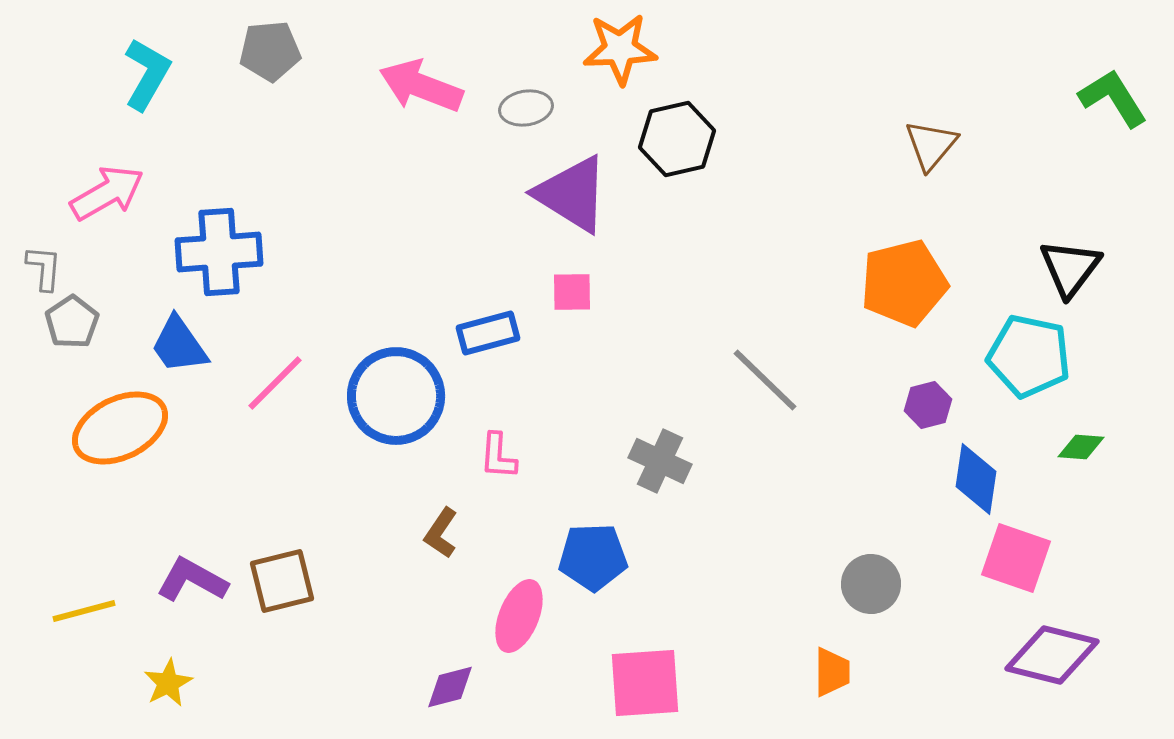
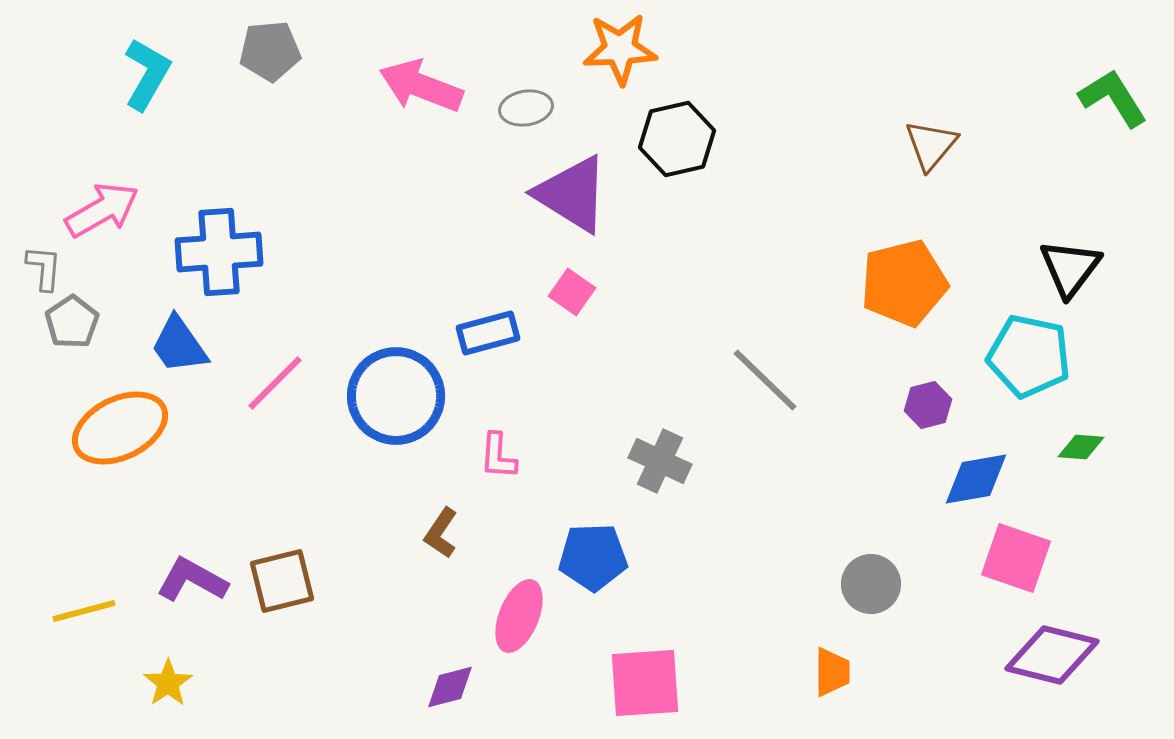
pink arrow at (107, 193): moved 5 px left, 17 px down
pink square at (572, 292): rotated 36 degrees clockwise
blue diamond at (976, 479): rotated 72 degrees clockwise
yellow star at (168, 683): rotated 6 degrees counterclockwise
